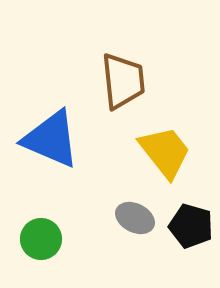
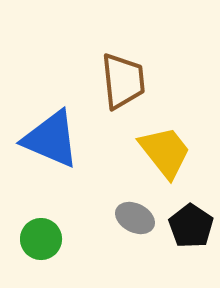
black pentagon: rotated 18 degrees clockwise
